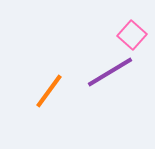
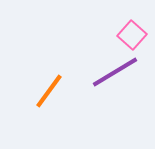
purple line: moved 5 px right
